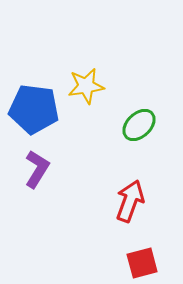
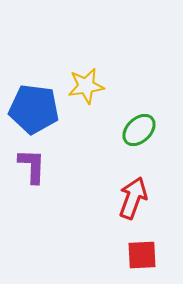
green ellipse: moved 5 px down
purple L-shape: moved 5 px left, 3 px up; rotated 30 degrees counterclockwise
red arrow: moved 3 px right, 3 px up
red square: moved 8 px up; rotated 12 degrees clockwise
